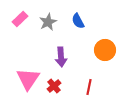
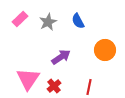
purple arrow: rotated 120 degrees counterclockwise
